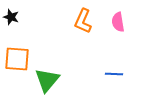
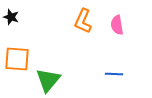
pink semicircle: moved 1 px left, 3 px down
green triangle: moved 1 px right
